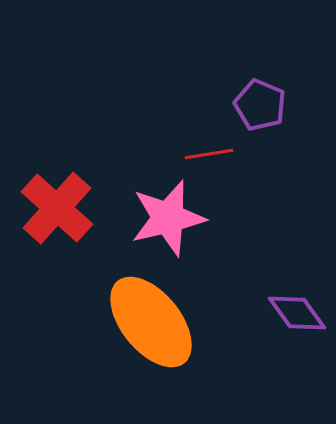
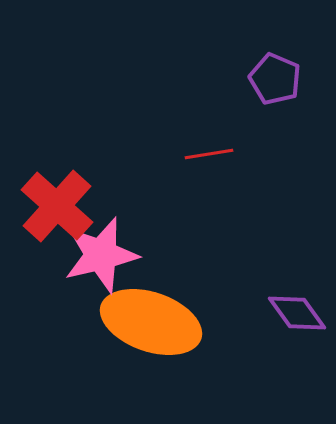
purple pentagon: moved 15 px right, 26 px up
red cross: moved 2 px up
pink star: moved 67 px left, 37 px down
orange ellipse: rotated 32 degrees counterclockwise
